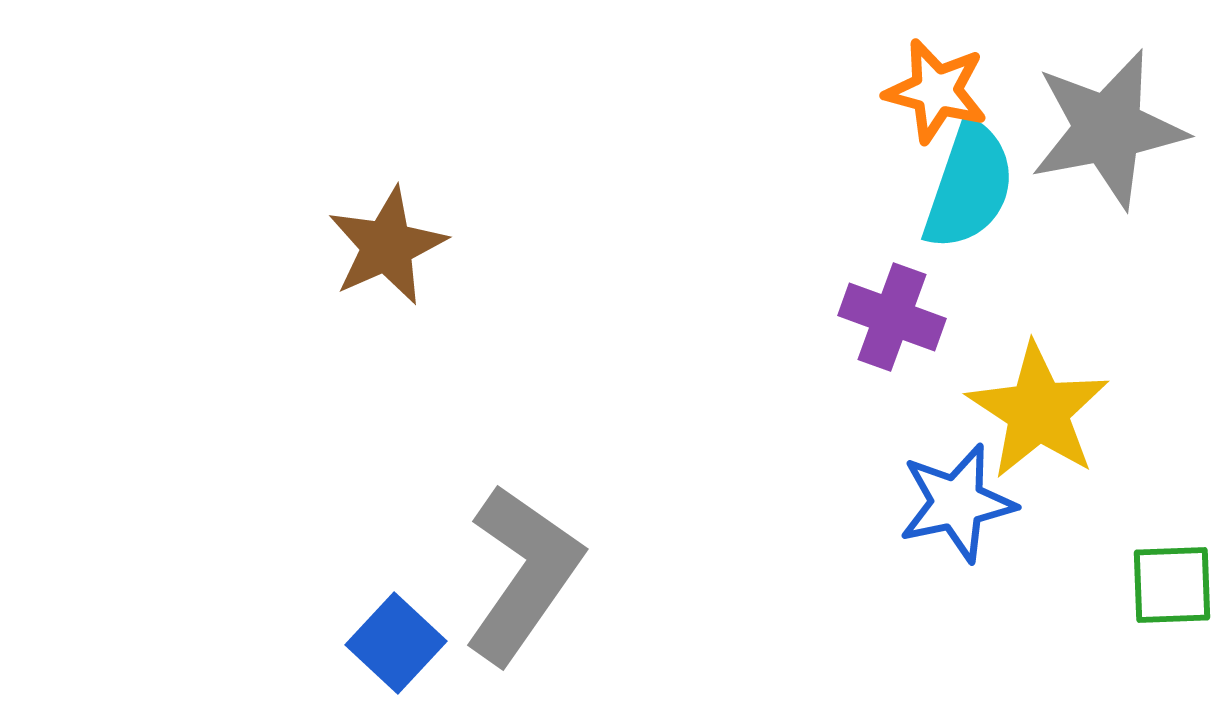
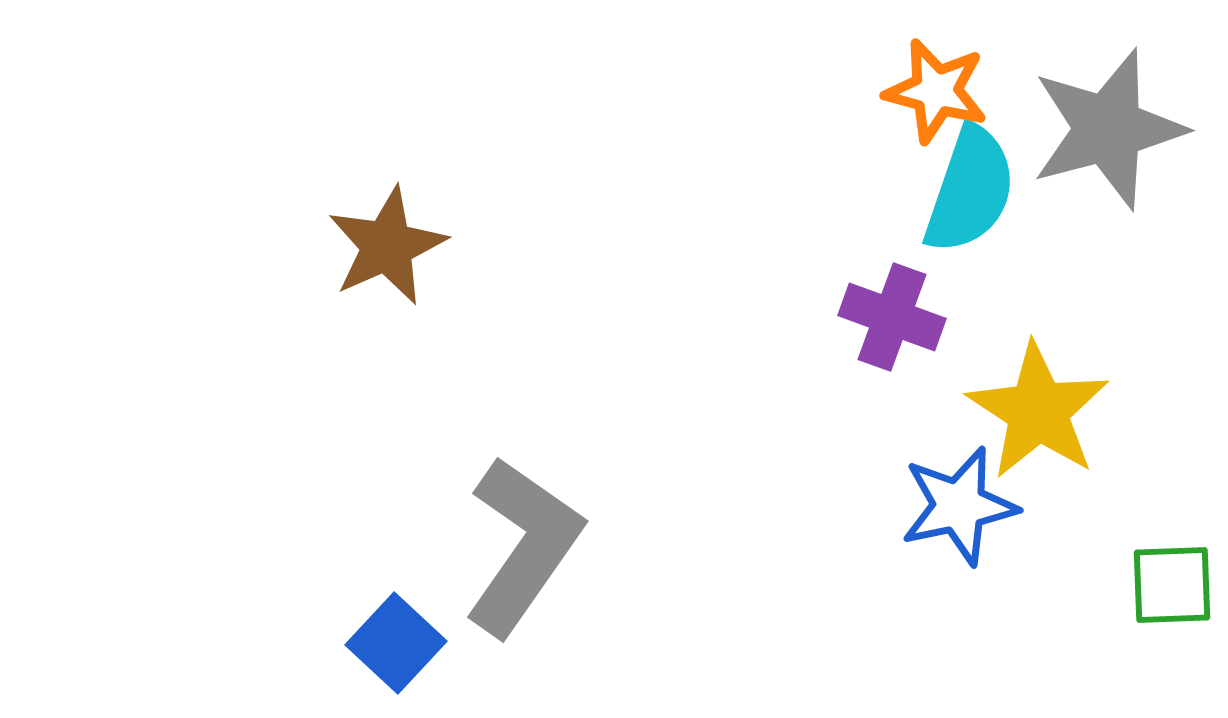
gray star: rotated 4 degrees counterclockwise
cyan semicircle: moved 1 px right, 4 px down
blue star: moved 2 px right, 3 px down
gray L-shape: moved 28 px up
